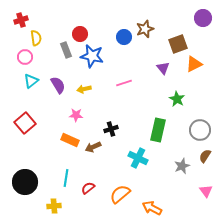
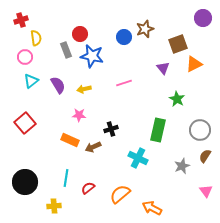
pink star: moved 3 px right
